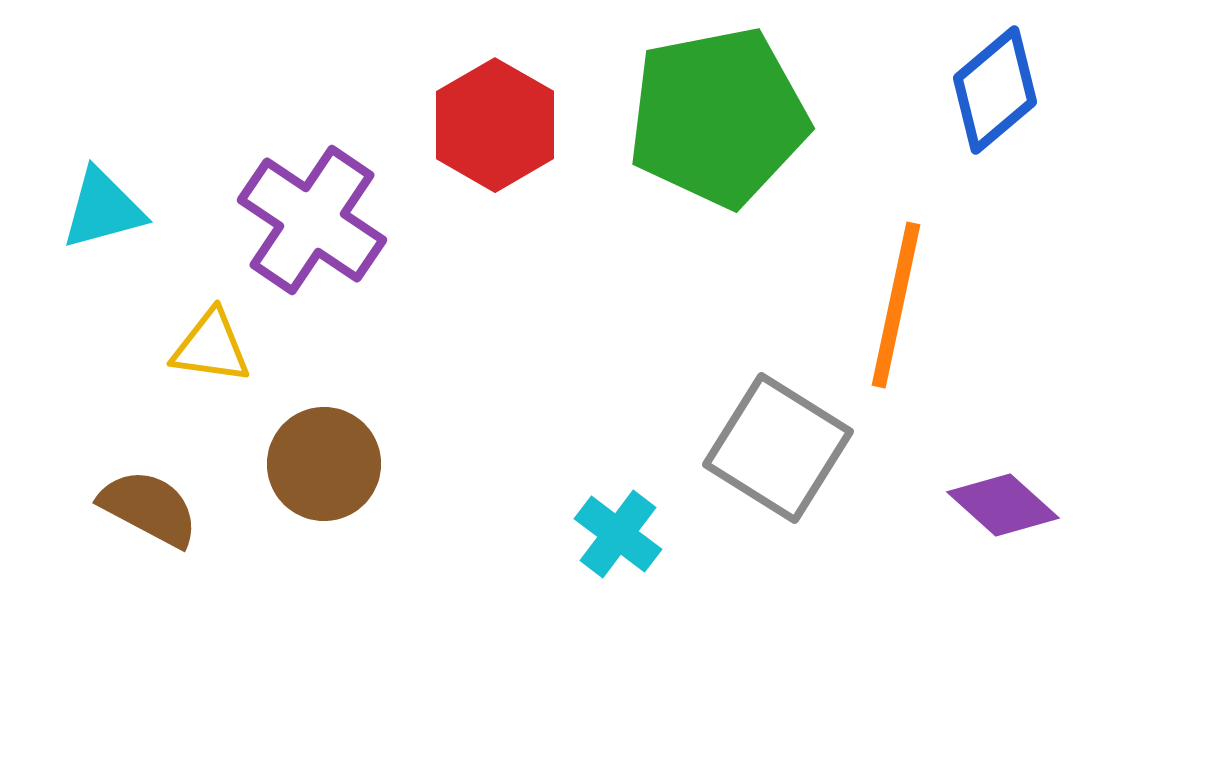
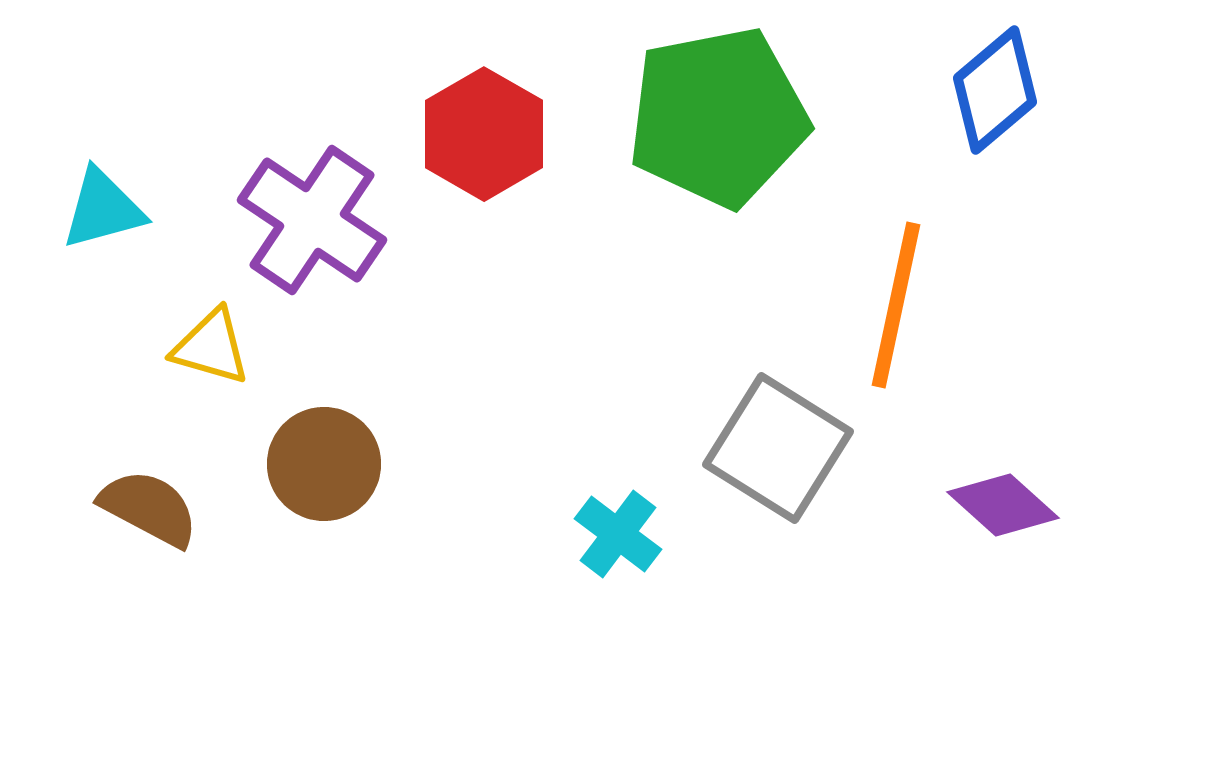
red hexagon: moved 11 px left, 9 px down
yellow triangle: rotated 8 degrees clockwise
